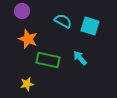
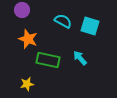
purple circle: moved 1 px up
